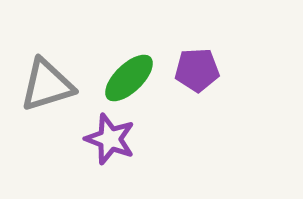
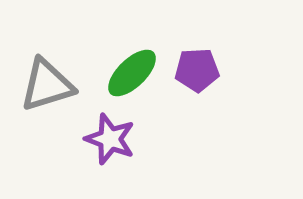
green ellipse: moved 3 px right, 5 px up
